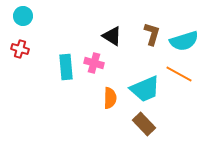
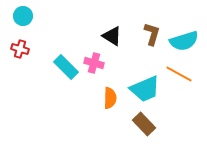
cyan rectangle: rotated 40 degrees counterclockwise
